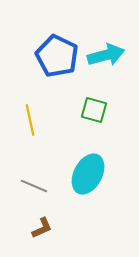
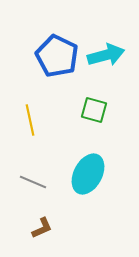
gray line: moved 1 px left, 4 px up
